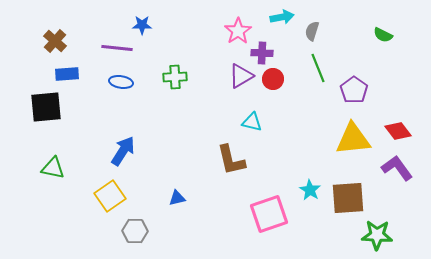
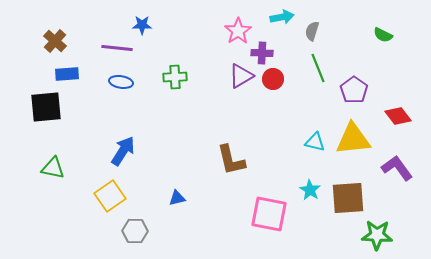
cyan triangle: moved 63 px right, 20 px down
red diamond: moved 15 px up
pink square: rotated 30 degrees clockwise
